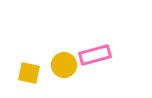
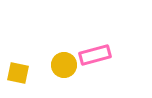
yellow square: moved 11 px left
